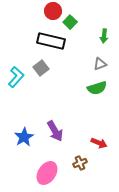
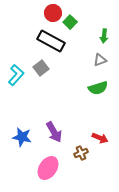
red circle: moved 2 px down
black rectangle: rotated 16 degrees clockwise
gray triangle: moved 4 px up
cyan L-shape: moved 2 px up
green semicircle: moved 1 px right
purple arrow: moved 1 px left, 1 px down
blue star: moved 2 px left; rotated 30 degrees counterclockwise
red arrow: moved 1 px right, 5 px up
brown cross: moved 1 px right, 10 px up
pink ellipse: moved 1 px right, 5 px up
